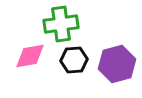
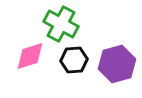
green cross: rotated 36 degrees clockwise
pink diamond: rotated 8 degrees counterclockwise
